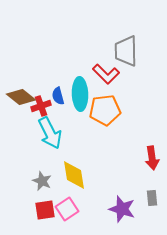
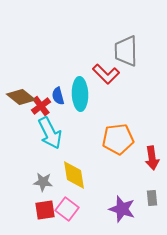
red cross: rotated 18 degrees counterclockwise
orange pentagon: moved 13 px right, 29 px down
gray star: moved 1 px right, 1 px down; rotated 18 degrees counterclockwise
pink square: rotated 20 degrees counterclockwise
